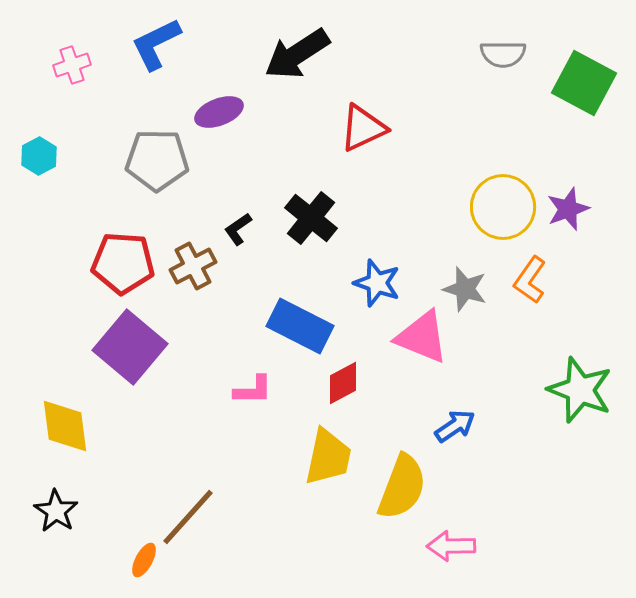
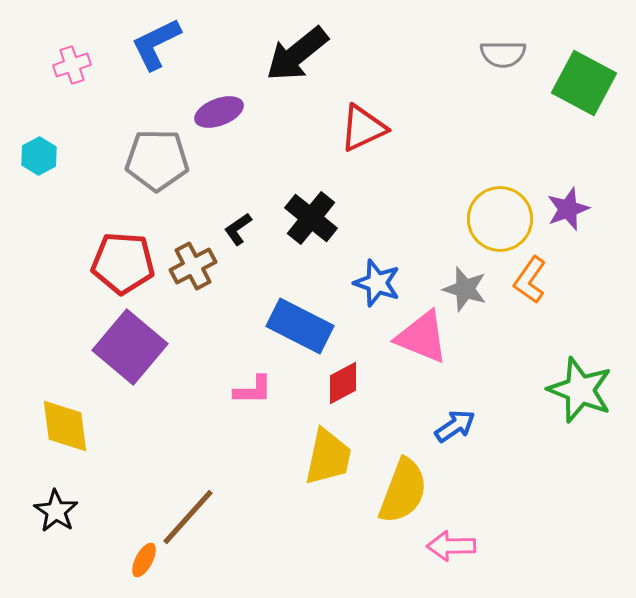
black arrow: rotated 6 degrees counterclockwise
yellow circle: moved 3 px left, 12 px down
yellow semicircle: moved 1 px right, 4 px down
